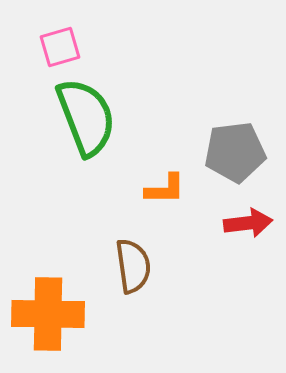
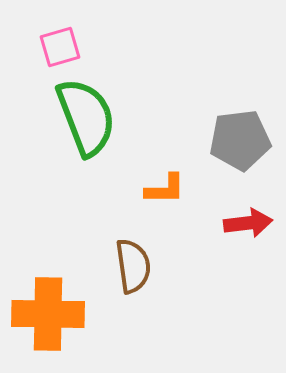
gray pentagon: moved 5 px right, 12 px up
